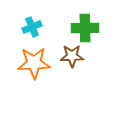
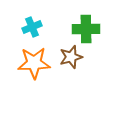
green cross: moved 1 px right, 1 px down
brown star: moved 1 px left, 1 px down; rotated 15 degrees counterclockwise
